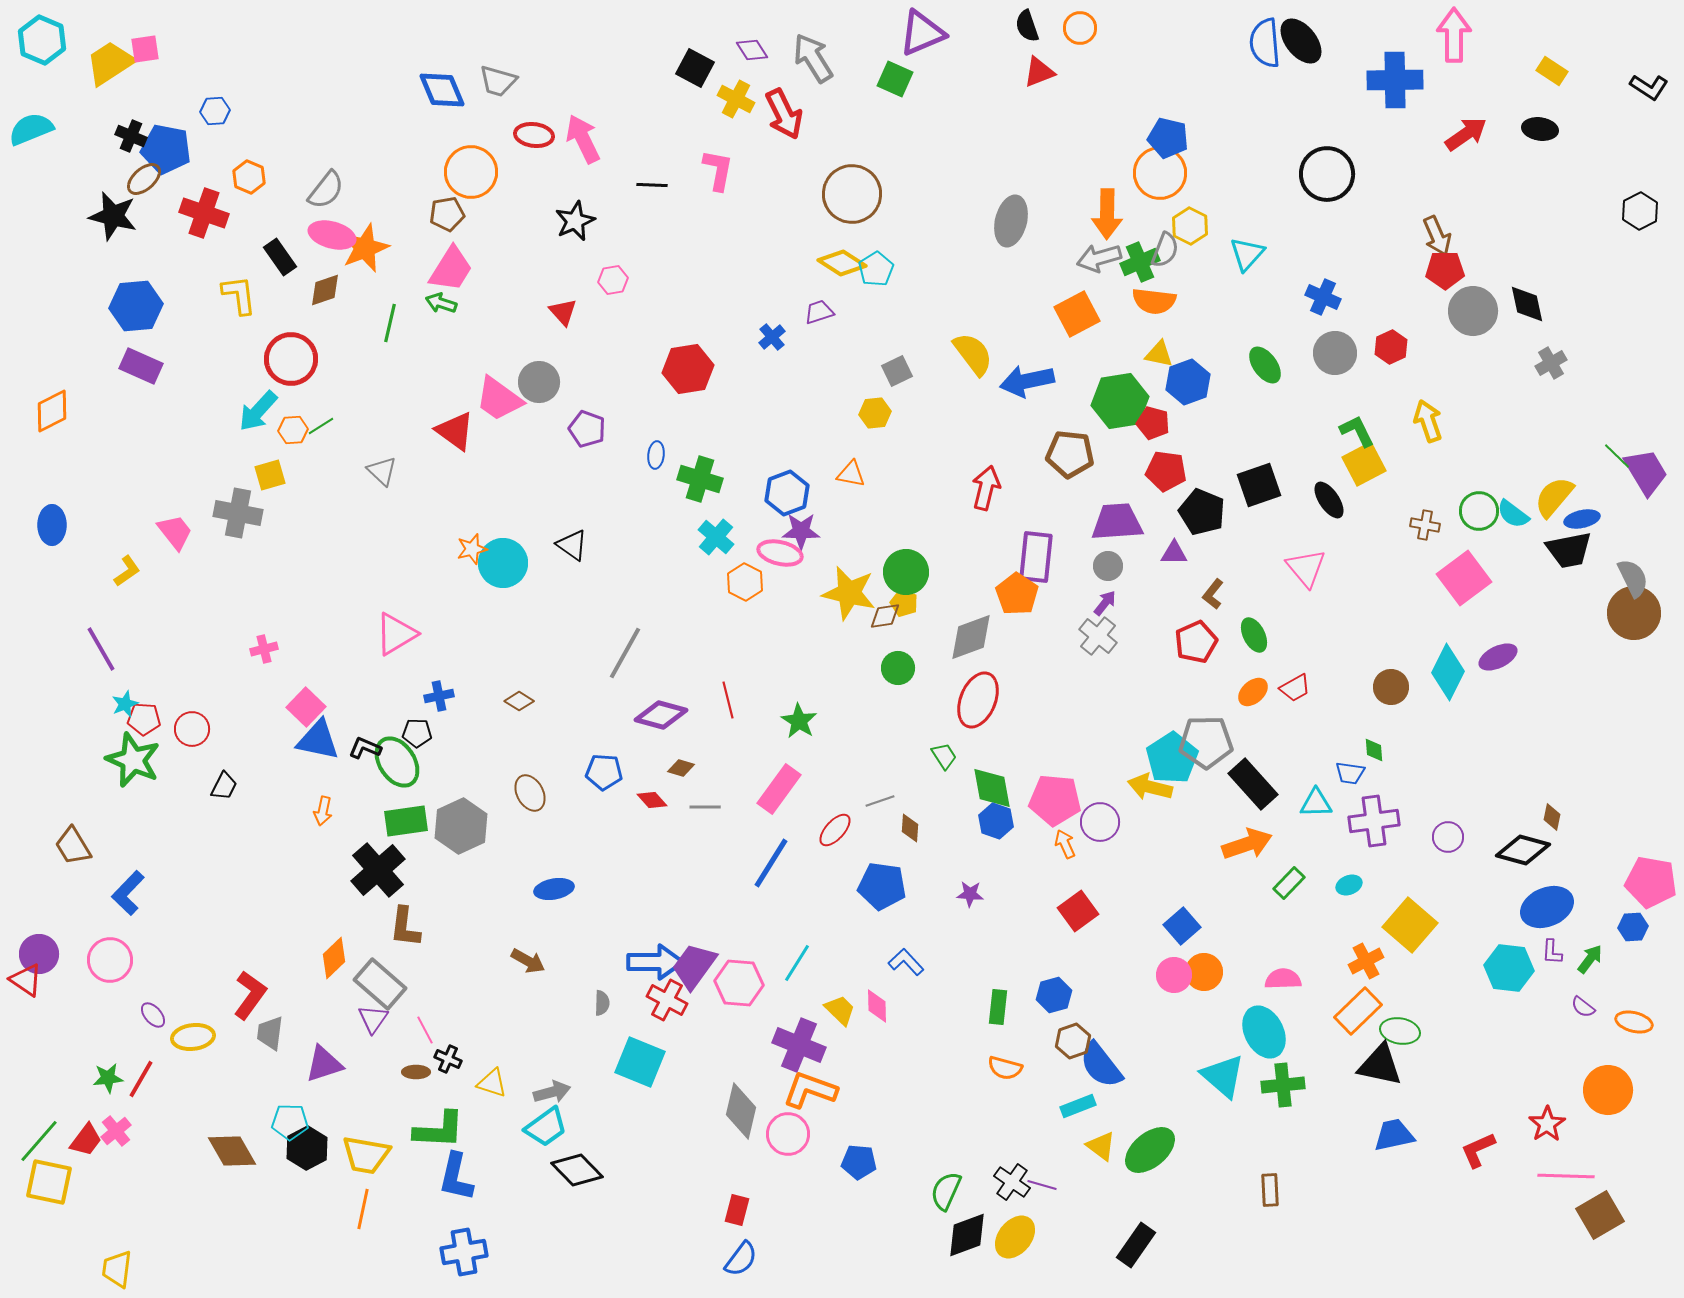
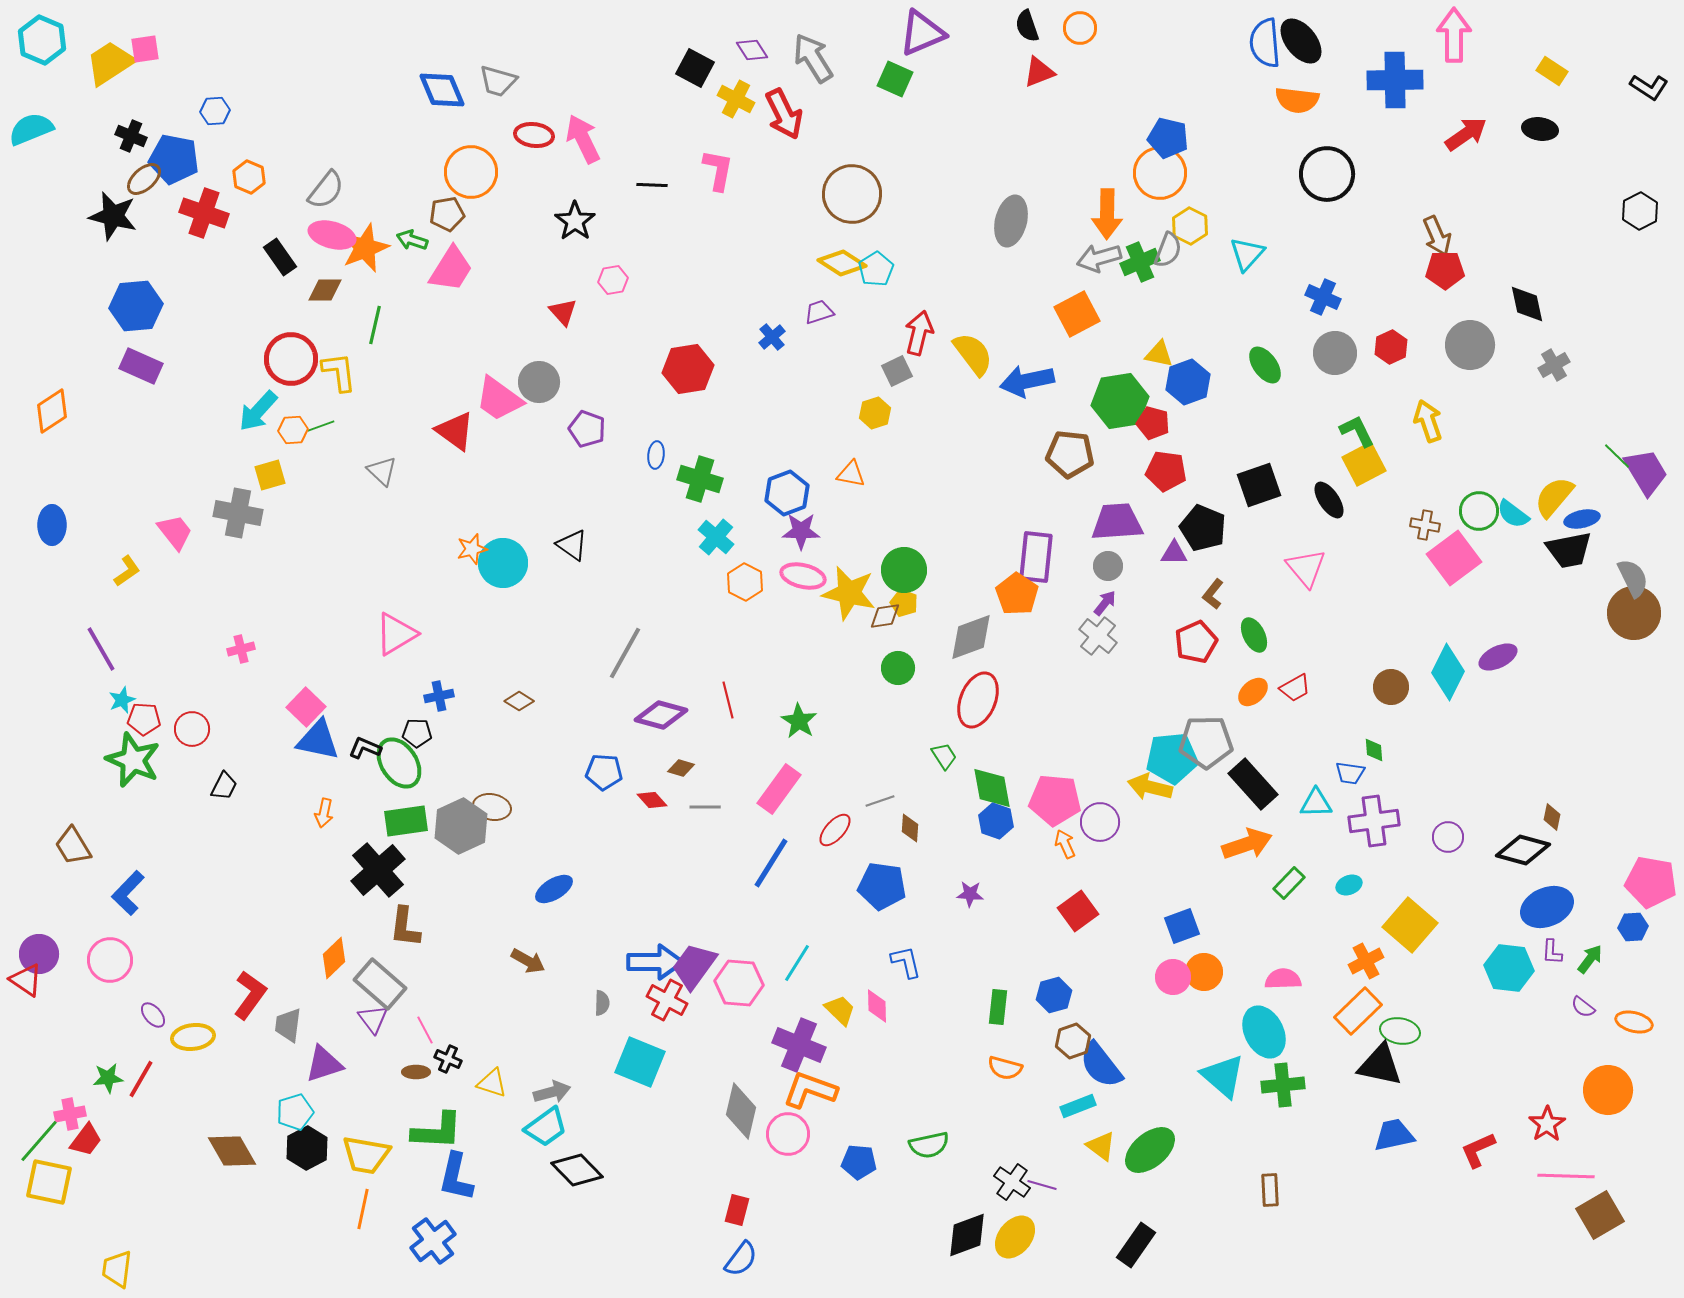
blue pentagon at (166, 149): moved 8 px right, 10 px down
black star at (575, 221): rotated 12 degrees counterclockwise
gray semicircle at (1165, 250): moved 3 px right
brown diamond at (325, 290): rotated 18 degrees clockwise
yellow L-shape at (239, 295): moved 100 px right, 77 px down
orange semicircle at (1154, 301): moved 143 px right, 201 px up
green arrow at (441, 303): moved 29 px left, 63 px up
gray circle at (1473, 311): moved 3 px left, 34 px down
green line at (390, 323): moved 15 px left, 2 px down
gray cross at (1551, 363): moved 3 px right, 2 px down
orange diamond at (52, 411): rotated 6 degrees counterclockwise
yellow hexagon at (875, 413): rotated 12 degrees counterclockwise
green line at (321, 426): rotated 12 degrees clockwise
red arrow at (986, 488): moved 67 px left, 155 px up
black pentagon at (1202, 512): moved 1 px right, 16 px down
pink ellipse at (780, 553): moved 23 px right, 23 px down
green circle at (906, 572): moved 2 px left, 2 px up
pink square at (1464, 578): moved 10 px left, 20 px up
pink cross at (264, 649): moved 23 px left
cyan star at (125, 704): moved 3 px left, 4 px up
cyan pentagon at (1172, 758): rotated 27 degrees clockwise
green ellipse at (397, 762): moved 2 px right, 1 px down
brown ellipse at (530, 793): moved 38 px left, 14 px down; rotated 51 degrees counterclockwise
orange arrow at (323, 811): moved 1 px right, 2 px down
blue ellipse at (554, 889): rotated 21 degrees counterclockwise
blue square at (1182, 926): rotated 21 degrees clockwise
blue L-shape at (906, 962): rotated 30 degrees clockwise
pink circle at (1174, 975): moved 1 px left, 2 px down
purple triangle at (373, 1019): rotated 12 degrees counterclockwise
gray trapezoid at (270, 1033): moved 18 px right, 8 px up
cyan pentagon at (290, 1122): moved 5 px right, 10 px up; rotated 18 degrees counterclockwise
green L-shape at (439, 1130): moved 2 px left, 1 px down
pink cross at (116, 1131): moved 46 px left, 17 px up; rotated 28 degrees clockwise
green semicircle at (946, 1191): moved 17 px left, 46 px up; rotated 126 degrees counterclockwise
blue cross at (464, 1252): moved 31 px left, 11 px up; rotated 27 degrees counterclockwise
